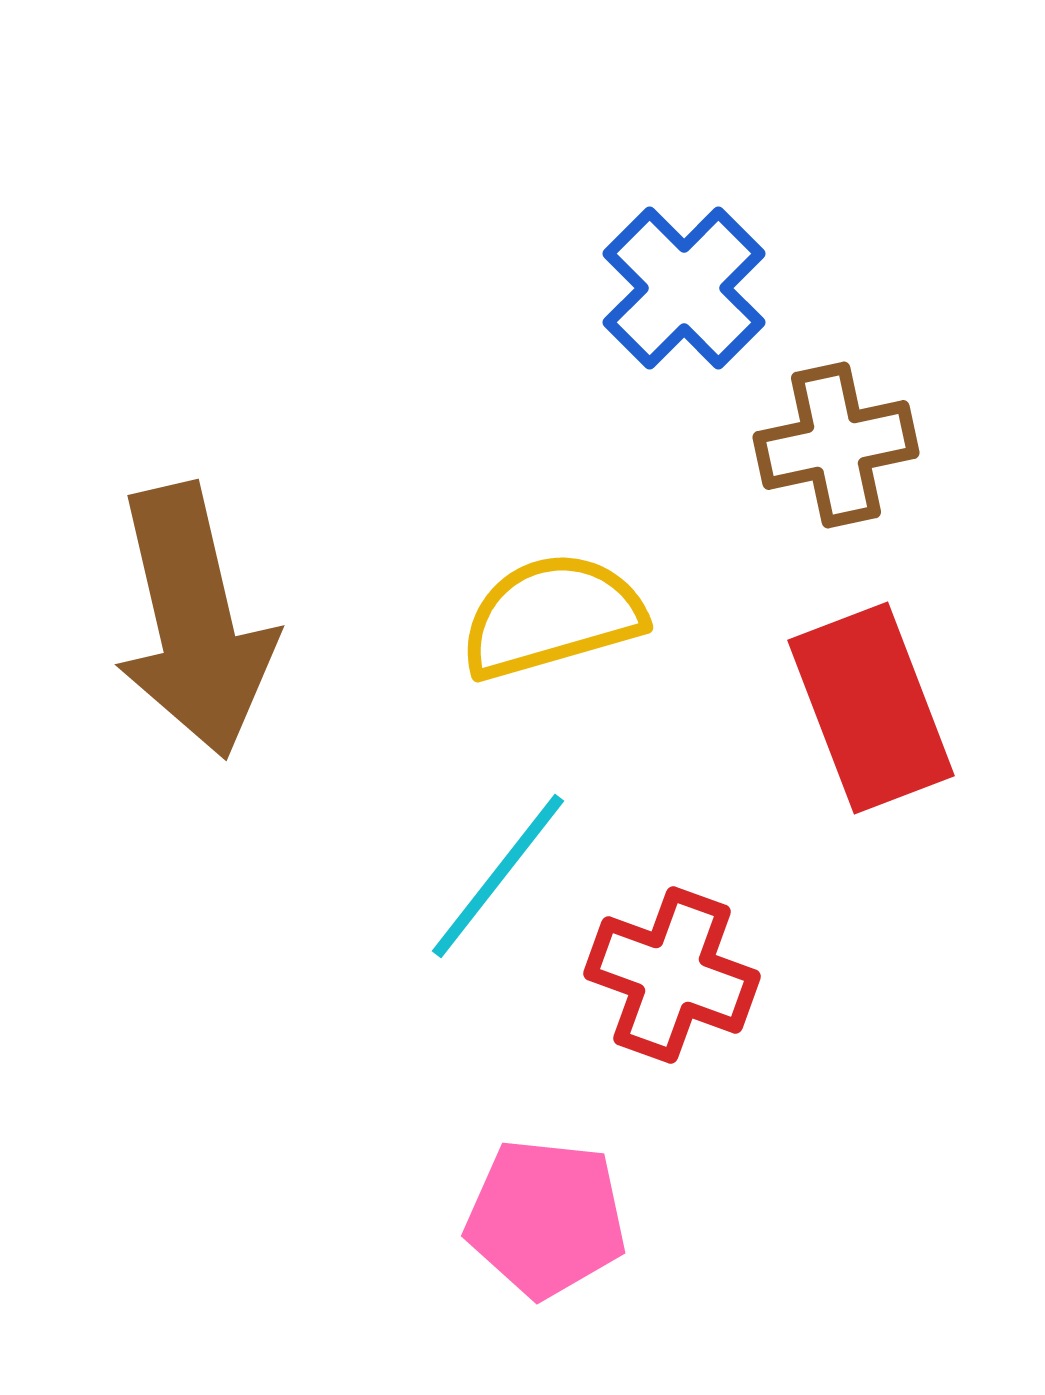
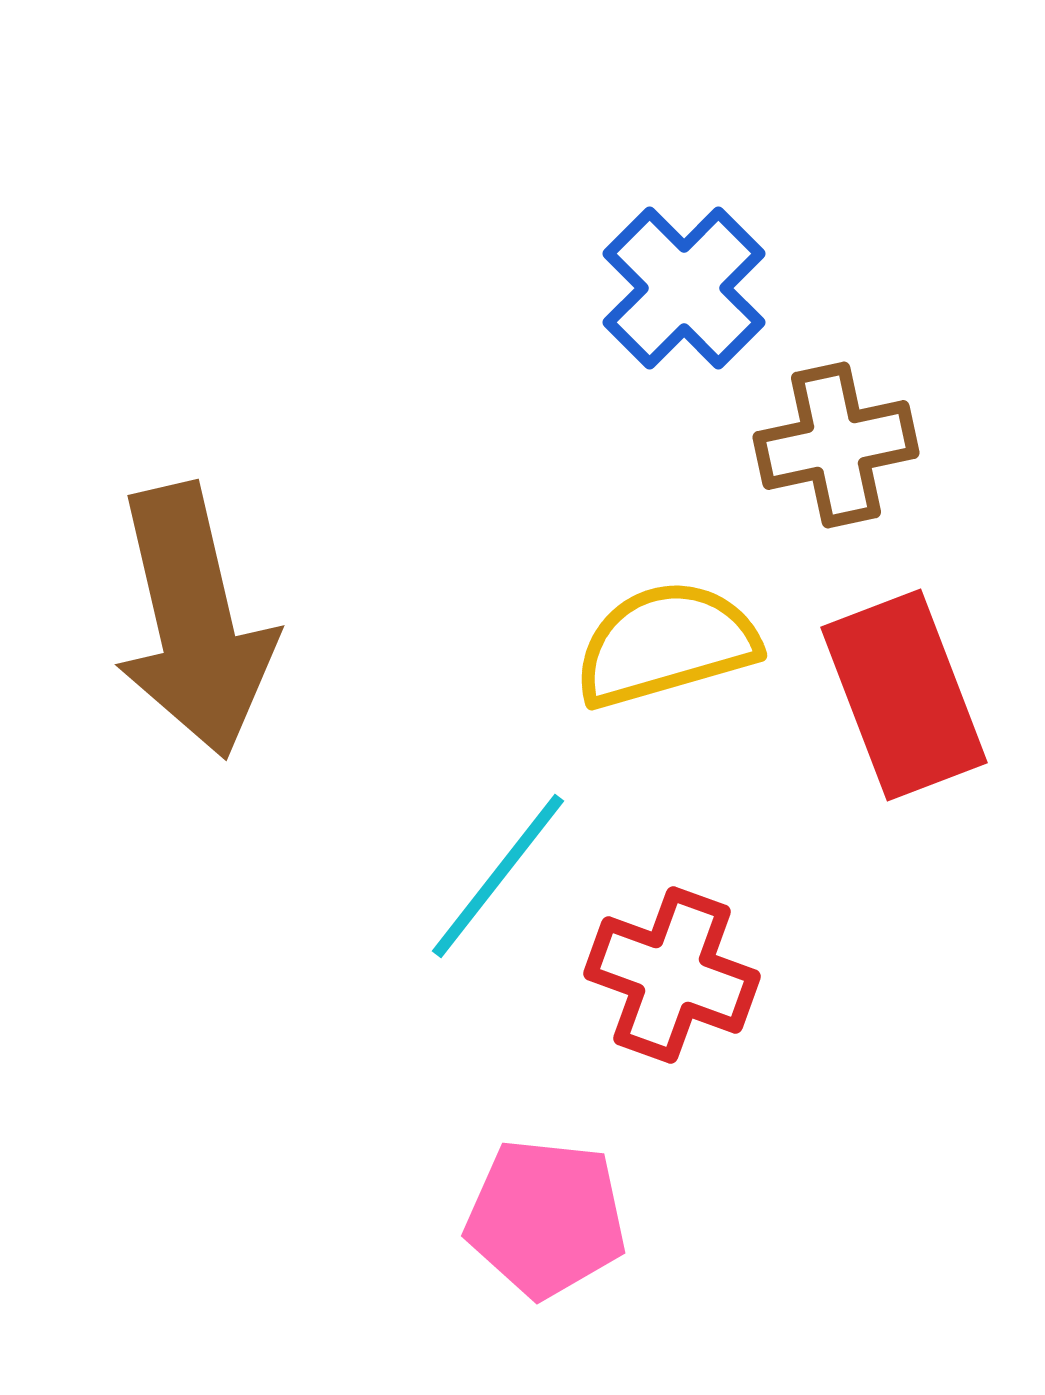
yellow semicircle: moved 114 px right, 28 px down
red rectangle: moved 33 px right, 13 px up
